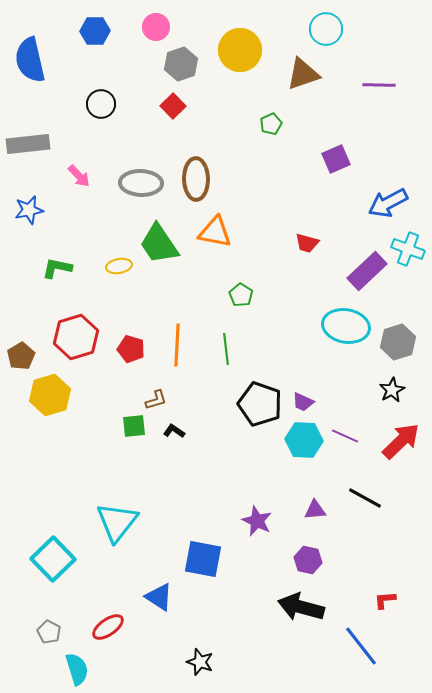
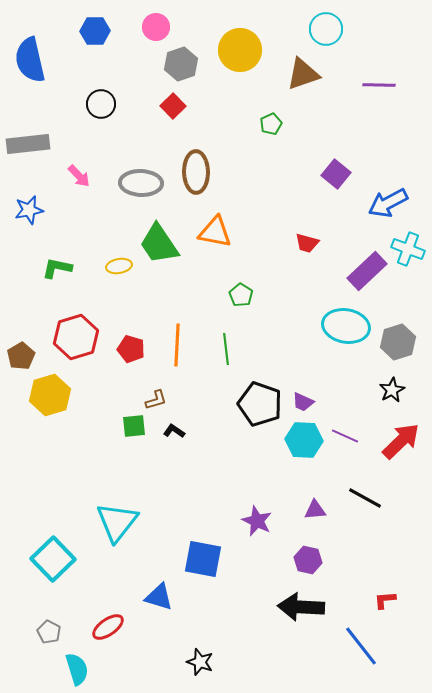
purple square at (336, 159): moved 15 px down; rotated 28 degrees counterclockwise
brown ellipse at (196, 179): moved 7 px up
blue triangle at (159, 597): rotated 16 degrees counterclockwise
black arrow at (301, 607): rotated 12 degrees counterclockwise
